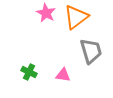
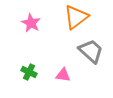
pink star: moved 15 px left, 10 px down
gray trapezoid: rotated 32 degrees counterclockwise
